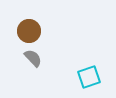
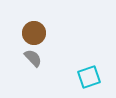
brown circle: moved 5 px right, 2 px down
